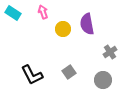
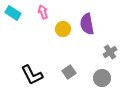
gray circle: moved 1 px left, 2 px up
